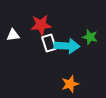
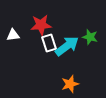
cyan arrow: rotated 40 degrees counterclockwise
